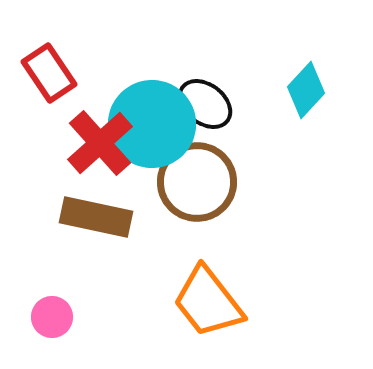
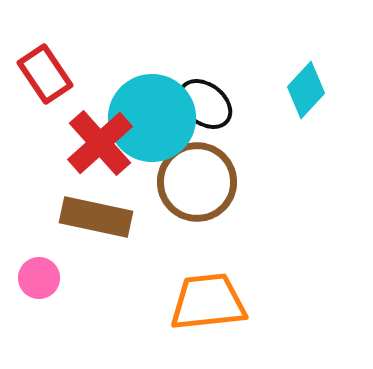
red rectangle: moved 4 px left, 1 px down
cyan circle: moved 6 px up
orange trapezoid: rotated 122 degrees clockwise
pink circle: moved 13 px left, 39 px up
